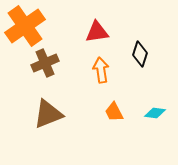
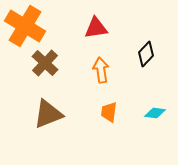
orange cross: rotated 24 degrees counterclockwise
red triangle: moved 1 px left, 4 px up
black diamond: moved 6 px right; rotated 25 degrees clockwise
brown cross: rotated 24 degrees counterclockwise
orange trapezoid: moved 5 px left; rotated 35 degrees clockwise
